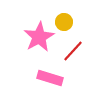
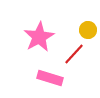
yellow circle: moved 24 px right, 8 px down
red line: moved 1 px right, 3 px down
